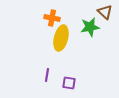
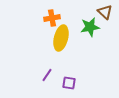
orange cross: rotated 21 degrees counterclockwise
purple line: rotated 24 degrees clockwise
